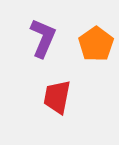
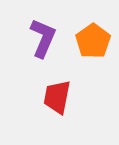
orange pentagon: moved 3 px left, 3 px up
